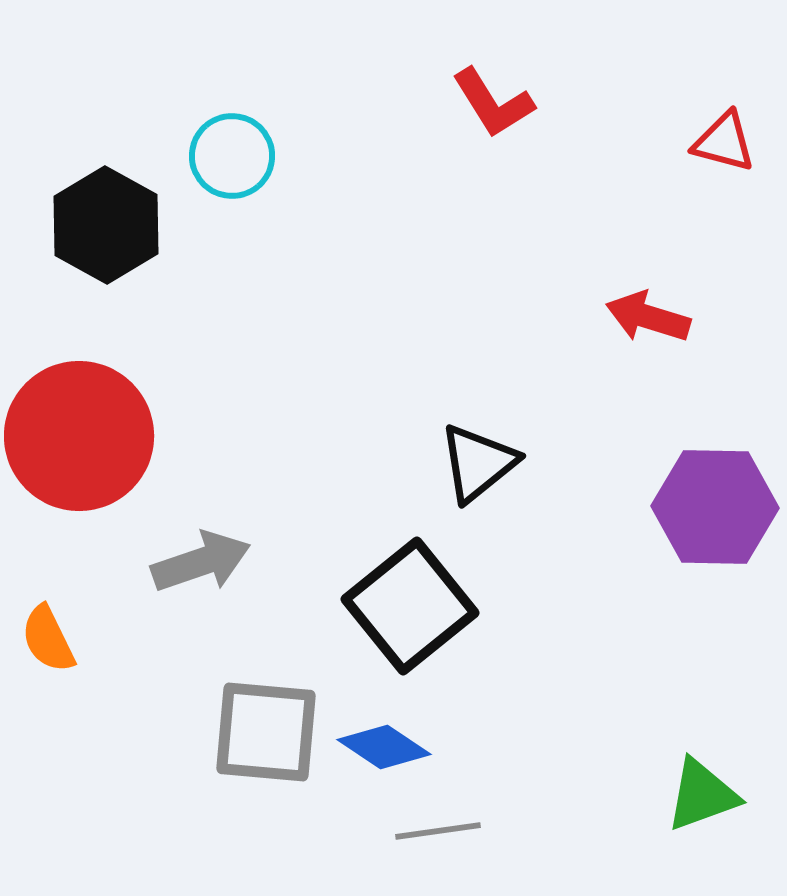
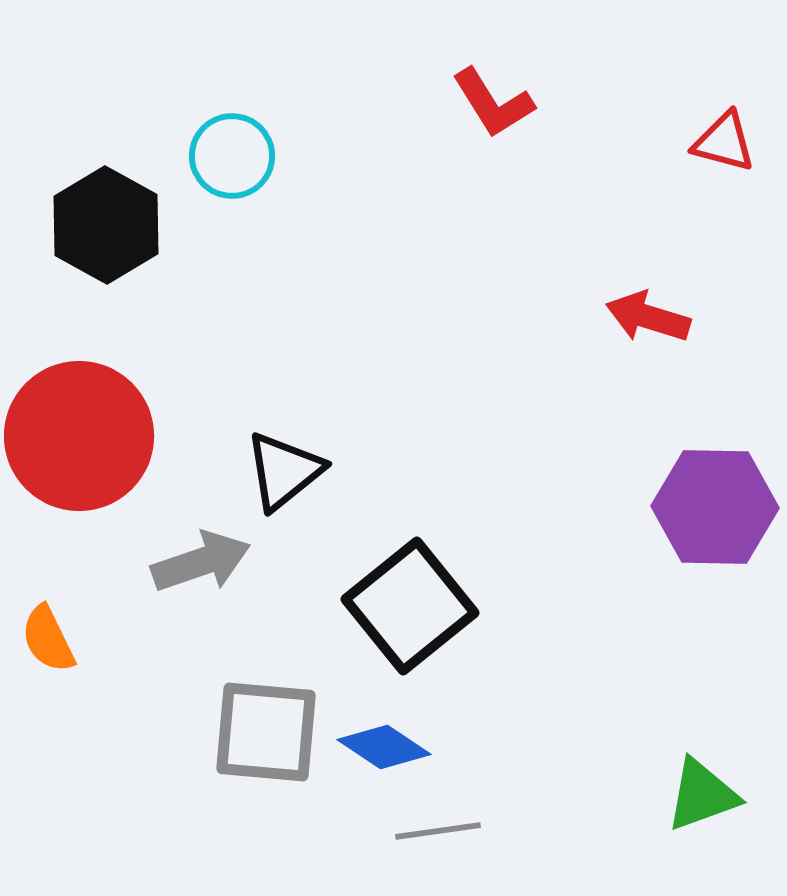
black triangle: moved 194 px left, 8 px down
